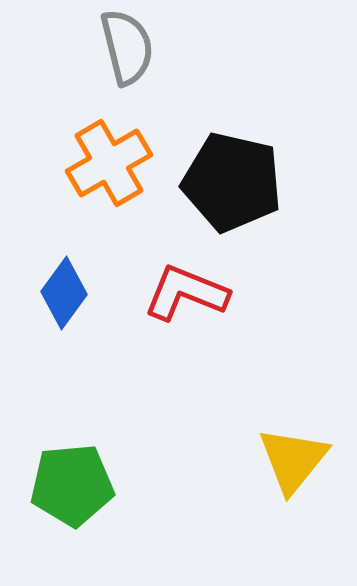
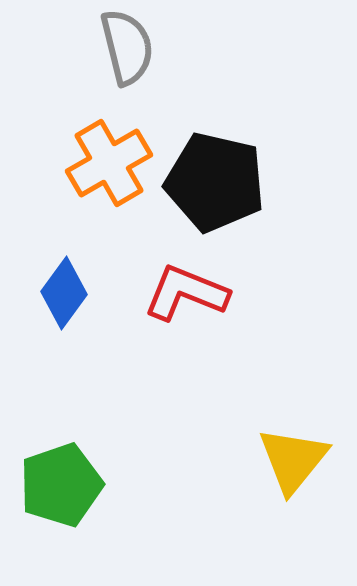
black pentagon: moved 17 px left
green pentagon: moved 11 px left; rotated 14 degrees counterclockwise
